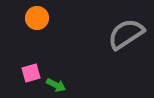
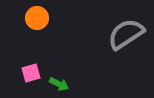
green arrow: moved 3 px right, 1 px up
